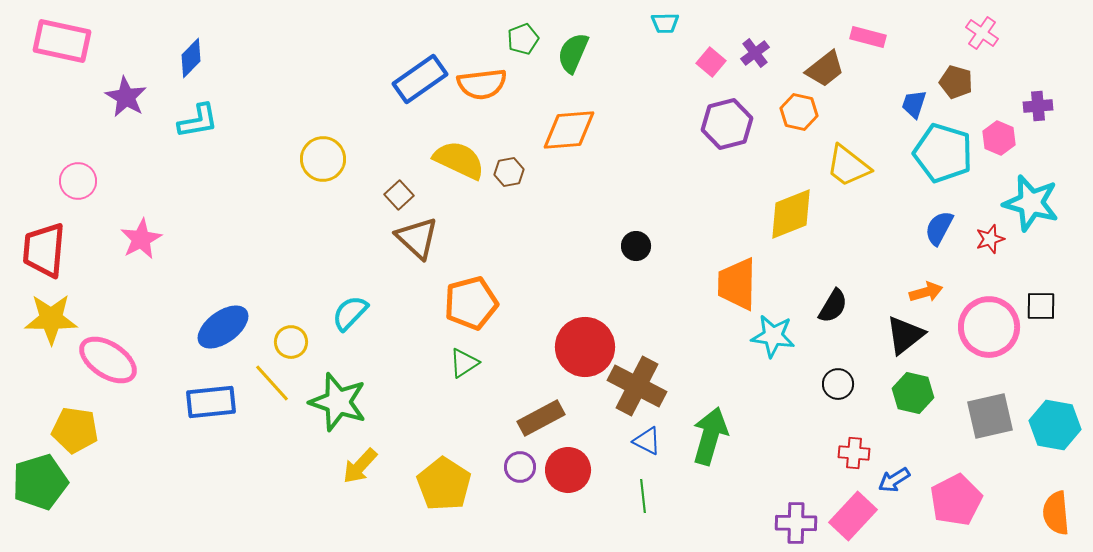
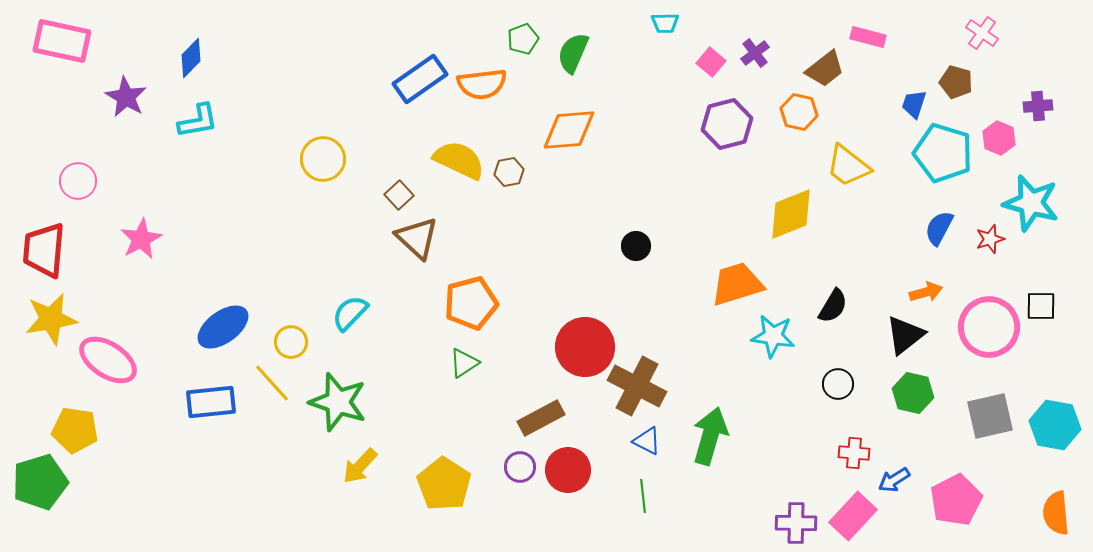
orange trapezoid at (737, 284): rotated 72 degrees clockwise
yellow star at (51, 319): rotated 10 degrees counterclockwise
